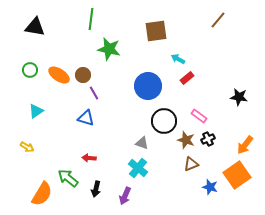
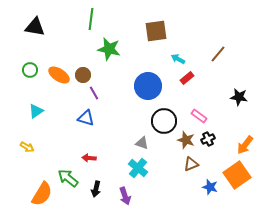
brown line: moved 34 px down
purple arrow: rotated 42 degrees counterclockwise
